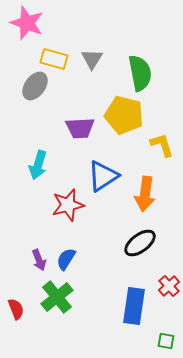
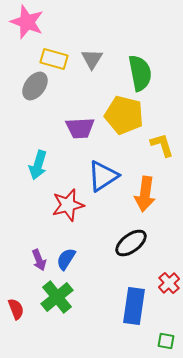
pink star: moved 1 px up
black ellipse: moved 9 px left
red cross: moved 3 px up
